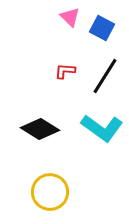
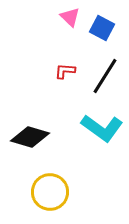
black diamond: moved 10 px left, 8 px down; rotated 15 degrees counterclockwise
